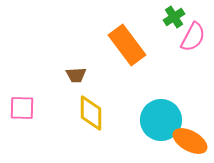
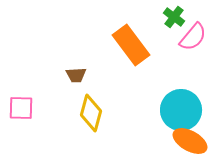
green cross: rotated 20 degrees counterclockwise
pink semicircle: rotated 12 degrees clockwise
orange rectangle: moved 4 px right
pink square: moved 1 px left
yellow diamond: rotated 15 degrees clockwise
cyan circle: moved 20 px right, 10 px up
